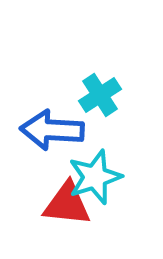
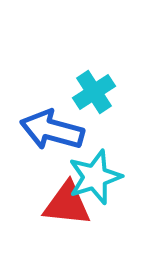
cyan cross: moved 6 px left, 3 px up
blue arrow: rotated 12 degrees clockwise
